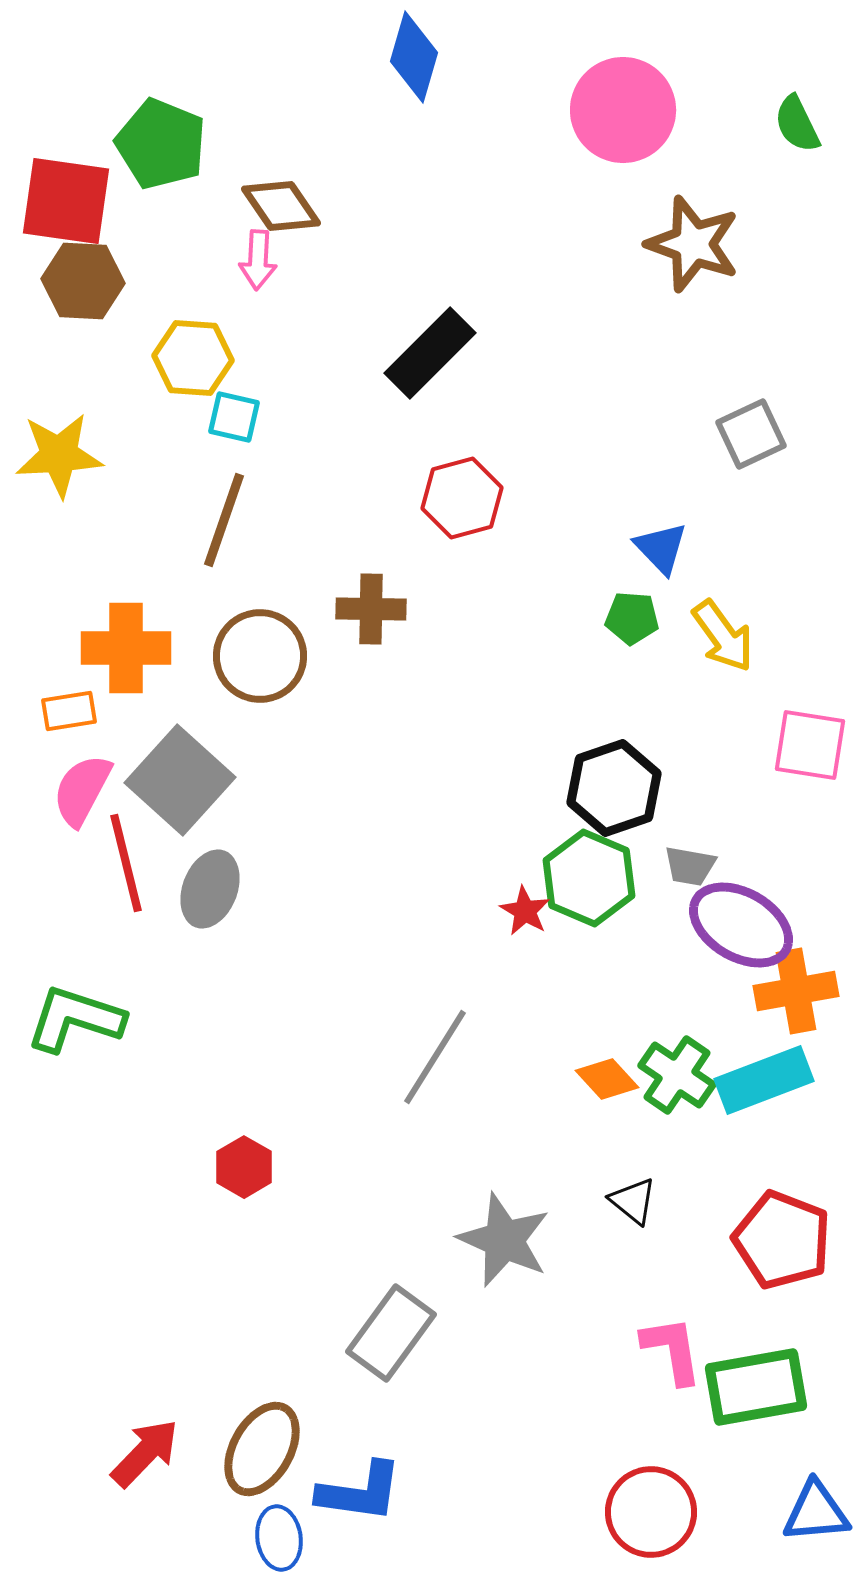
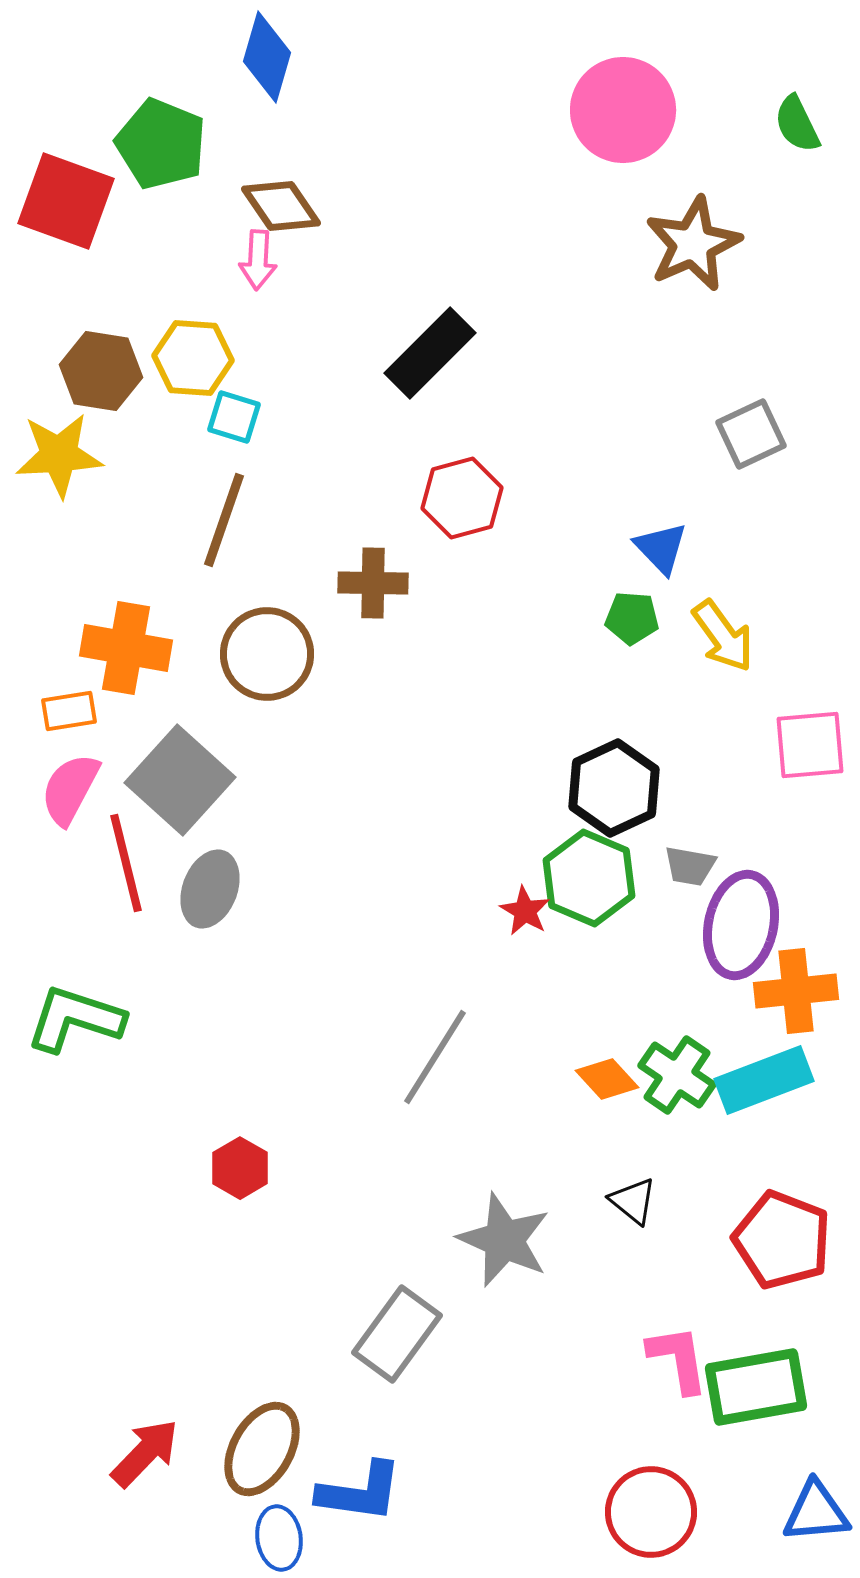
blue diamond at (414, 57): moved 147 px left
red square at (66, 201): rotated 12 degrees clockwise
brown star at (693, 244): rotated 28 degrees clockwise
brown hexagon at (83, 281): moved 18 px right, 90 px down; rotated 6 degrees clockwise
cyan square at (234, 417): rotated 4 degrees clockwise
brown cross at (371, 609): moved 2 px right, 26 px up
orange cross at (126, 648): rotated 10 degrees clockwise
brown circle at (260, 656): moved 7 px right, 2 px up
pink square at (810, 745): rotated 14 degrees counterclockwise
black hexagon at (614, 788): rotated 6 degrees counterclockwise
pink semicircle at (82, 790): moved 12 px left, 1 px up
purple ellipse at (741, 925): rotated 72 degrees clockwise
orange cross at (796, 991): rotated 4 degrees clockwise
red hexagon at (244, 1167): moved 4 px left, 1 px down
gray rectangle at (391, 1333): moved 6 px right, 1 px down
pink L-shape at (672, 1350): moved 6 px right, 9 px down
